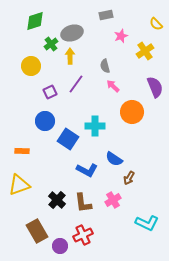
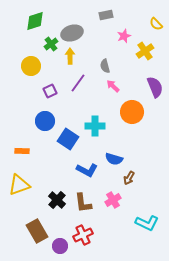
pink star: moved 3 px right
purple line: moved 2 px right, 1 px up
purple square: moved 1 px up
blue semicircle: rotated 18 degrees counterclockwise
